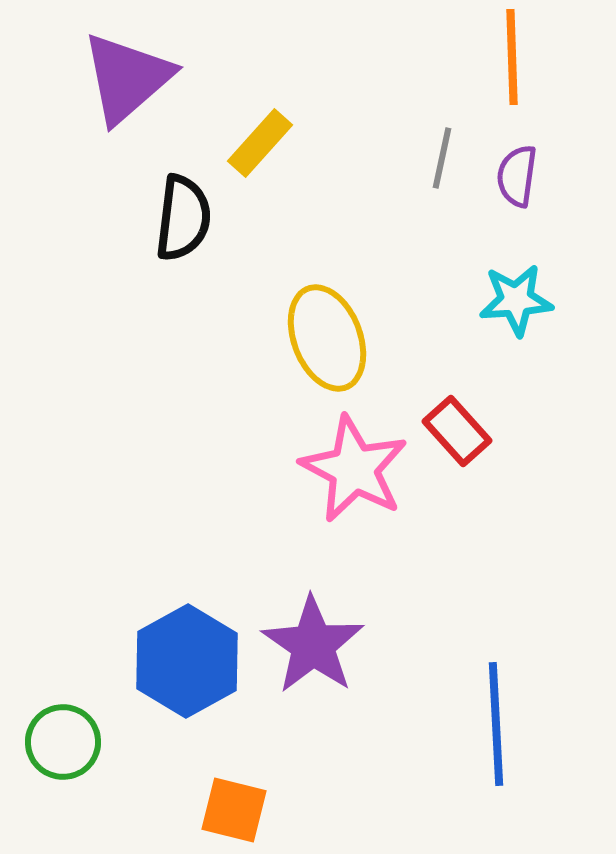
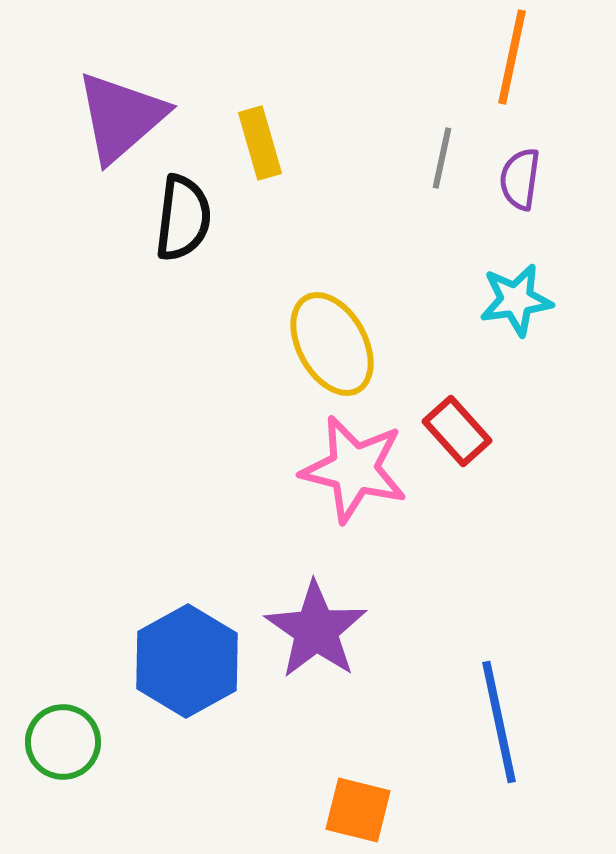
orange line: rotated 14 degrees clockwise
purple triangle: moved 6 px left, 39 px down
yellow rectangle: rotated 58 degrees counterclockwise
purple semicircle: moved 3 px right, 3 px down
cyan star: rotated 4 degrees counterclockwise
yellow ellipse: moved 5 px right, 6 px down; rotated 8 degrees counterclockwise
pink star: rotated 14 degrees counterclockwise
purple star: moved 3 px right, 15 px up
blue line: moved 3 px right, 2 px up; rotated 9 degrees counterclockwise
orange square: moved 124 px right
